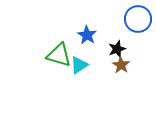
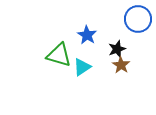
cyan triangle: moved 3 px right, 2 px down
